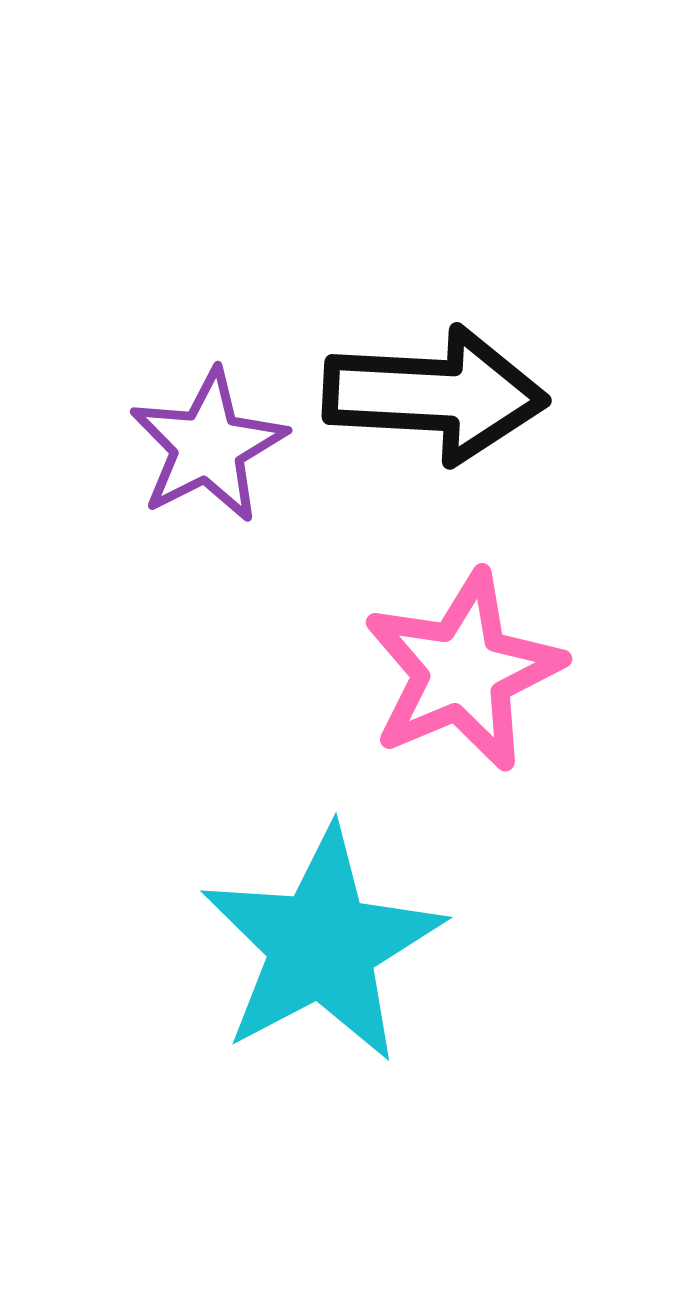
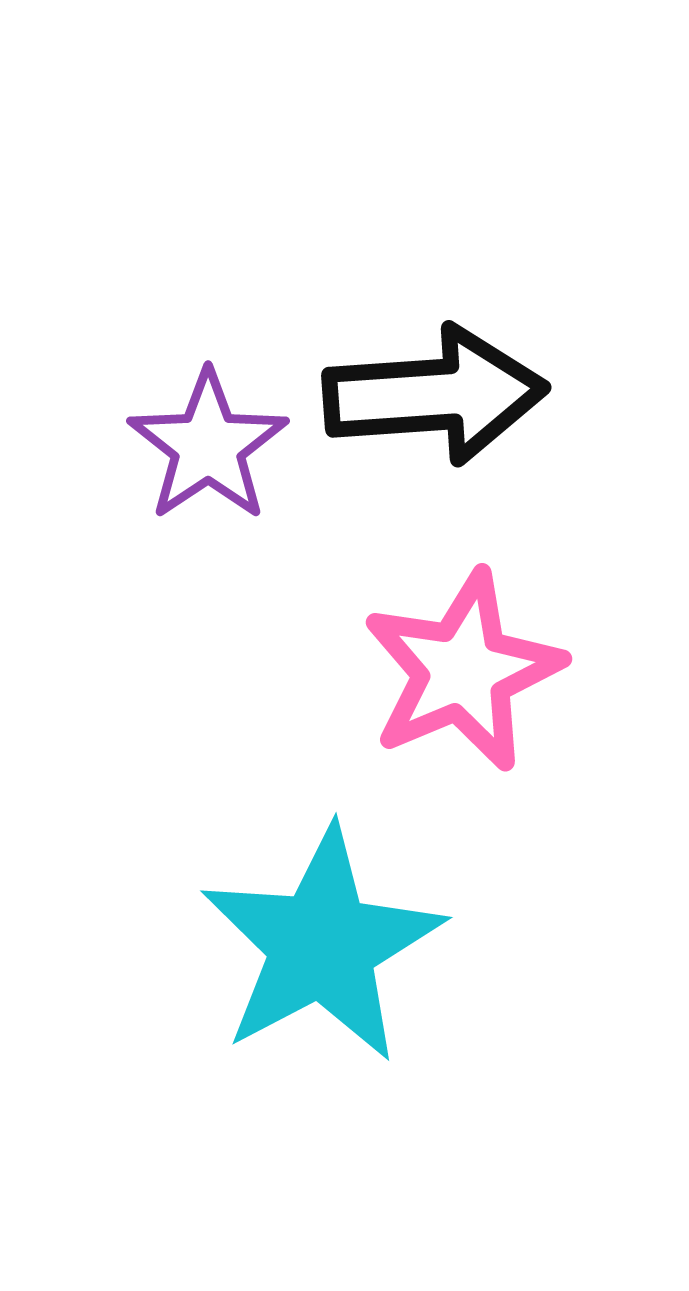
black arrow: rotated 7 degrees counterclockwise
purple star: rotated 7 degrees counterclockwise
